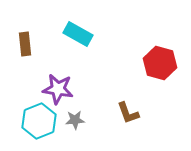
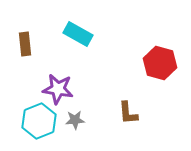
brown L-shape: rotated 15 degrees clockwise
